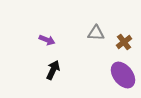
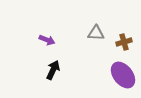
brown cross: rotated 21 degrees clockwise
